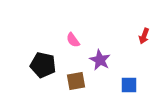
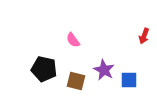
purple star: moved 4 px right, 10 px down
black pentagon: moved 1 px right, 4 px down
brown square: rotated 24 degrees clockwise
blue square: moved 5 px up
